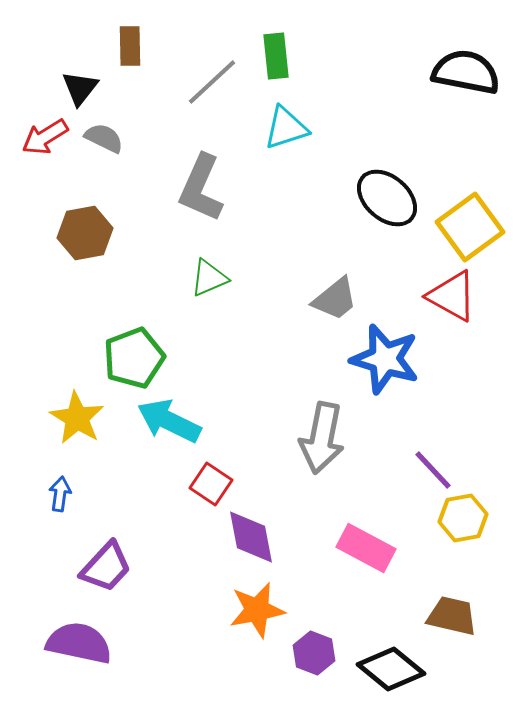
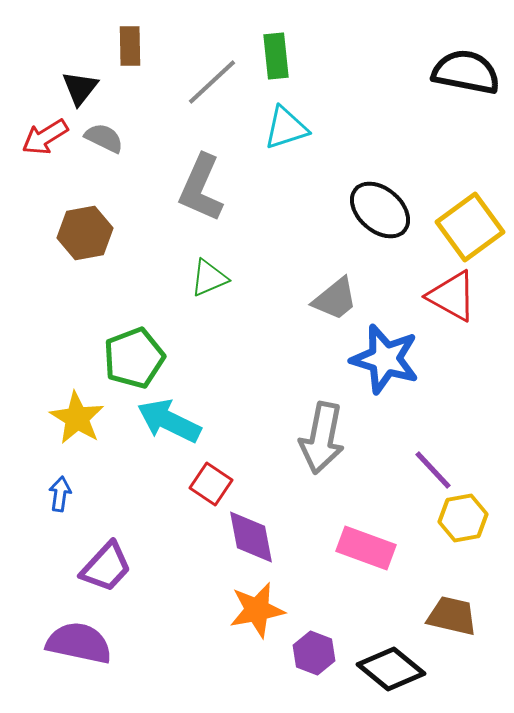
black ellipse: moved 7 px left, 12 px down
pink rectangle: rotated 8 degrees counterclockwise
